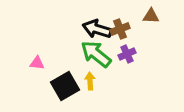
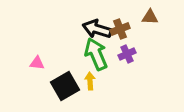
brown triangle: moved 1 px left, 1 px down
green arrow: rotated 28 degrees clockwise
